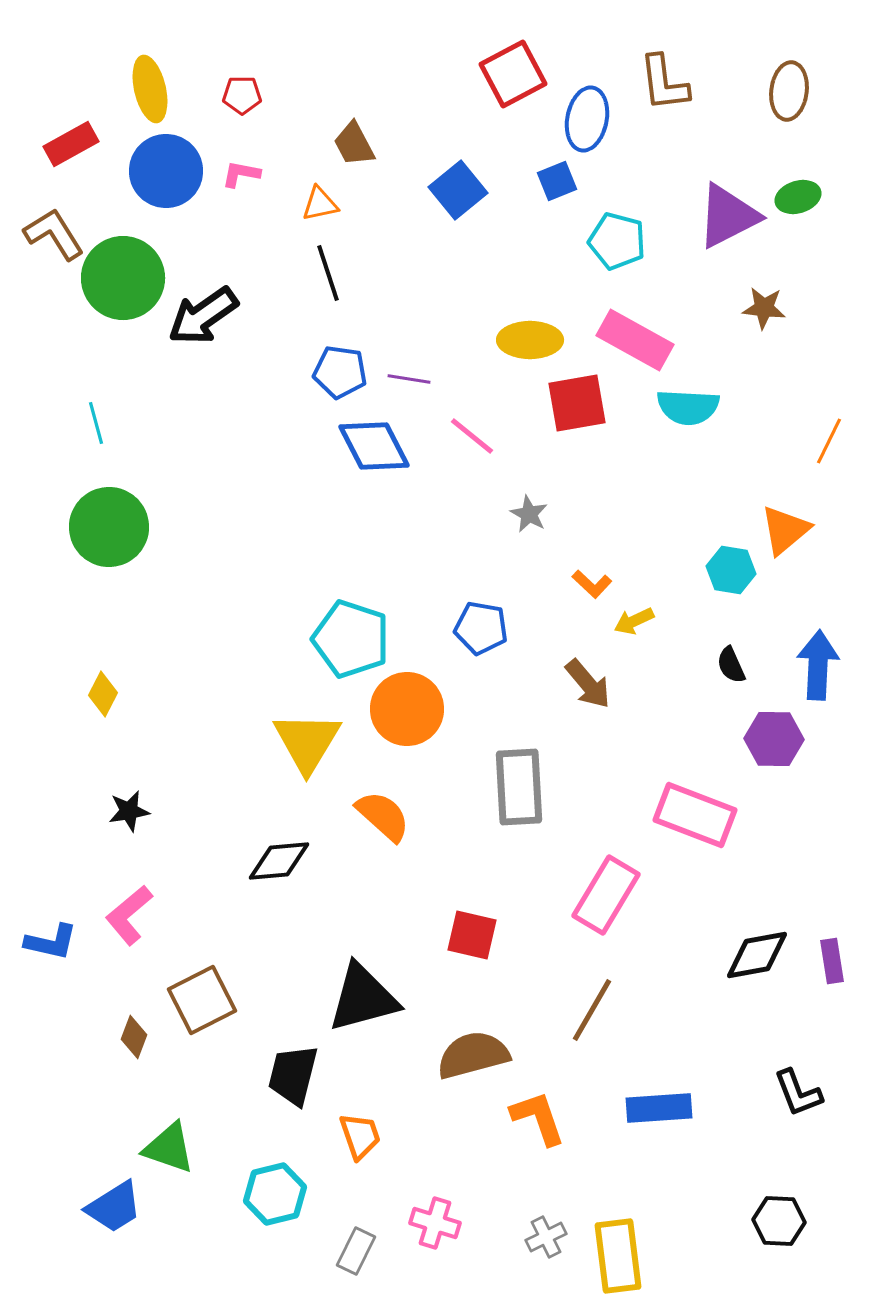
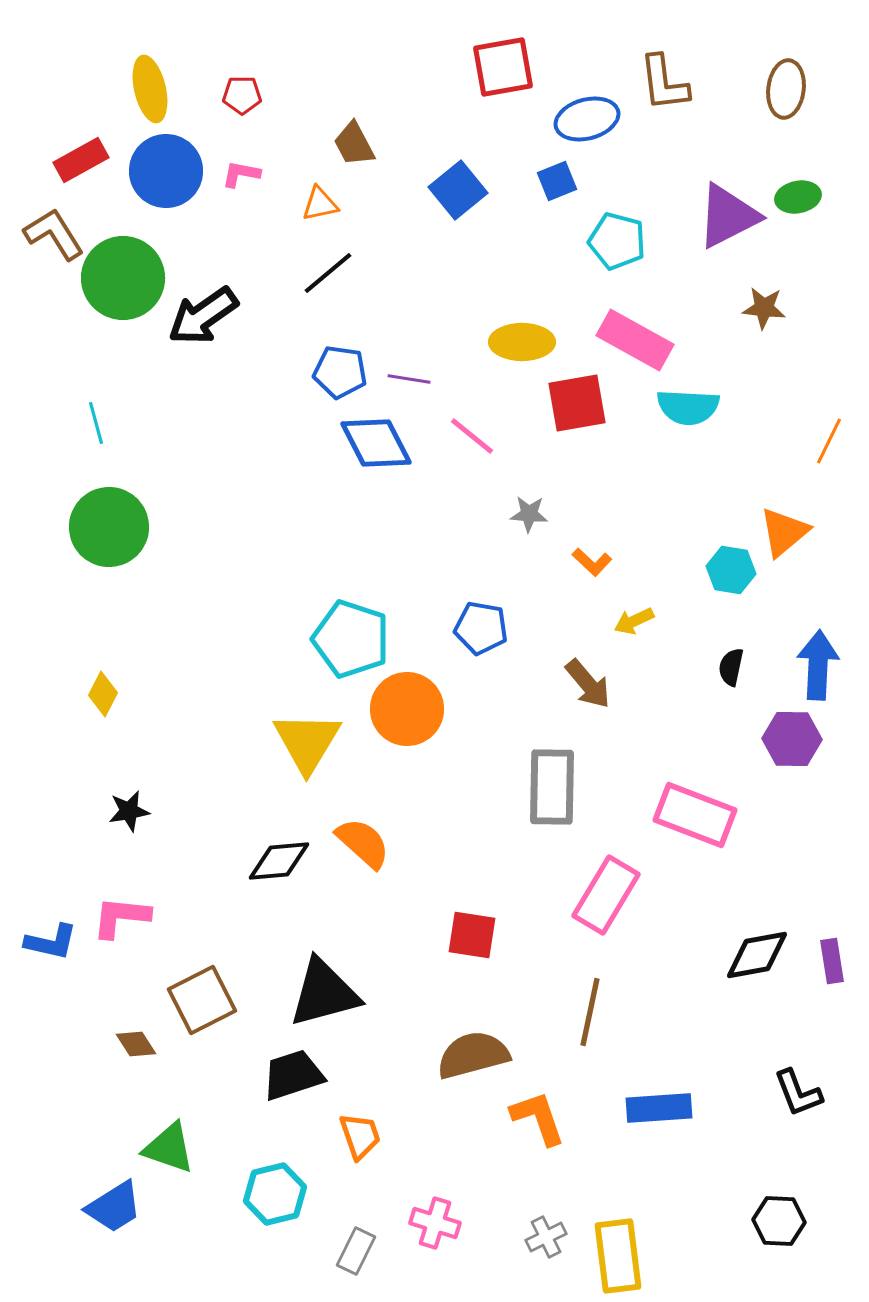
red square at (513, 74): moved 10 px left, 7 px up; rotated 18 degrees clockwise
brown ellipse at (789, 91): moved 3 px left, 2 px up
blue ellipse at (587, 119): rotated 64 degrees clockwise
red rectangle at (71, 144): moved 10 px right, 16 px down
green ellipse at (798, 197): rotated 6 degrees clockwise
black line at (328, 273): rotated 68 degrees clockwise
yellow ellipse at (530, 340): moved 8 px left, 2 px down
blue diamond at (374, 446): moved 2 px right, 3 px up
gray star at (529, 514): rotated 24 degrees counterclockwise
orange triangle at (785, 530): moved 1 px left, 2 px down
orange L-shape at (592, 584): moved 22 px up
black semicircle at (731, 665): moved 2 px down; rotated 36 degrees clockwise
purple hexagon at (774, 739): moved 18 px right
gray rectangle at (519, 787): moved 33 px right; rotated 4 degrees clockwise
orange semicircle at (383, 816): moved 20 px left, 27 px down
pink L-shape at (129, 915): moved 8 px left, 2 px down; rotated 46 degrees clockwise
red square at (472, 935): rotated 4 degrees counterclockwise
black triangle at (363, 998): moved 39 px left, 5 px up
brown line at (592, 1010): moved 2 px left, 2 px down; rotated 18 degrees counterclockwise
brown diamond at (134, 1037): moved 2 px right, 7 px down; rotated 54 degrees counterclockwise
black trapezoid at (293, 1075): rotated 58 degrees clockwise
